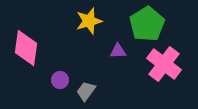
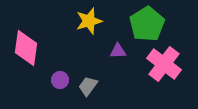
gray trapezoid: moved 2 px right, 5 px up
